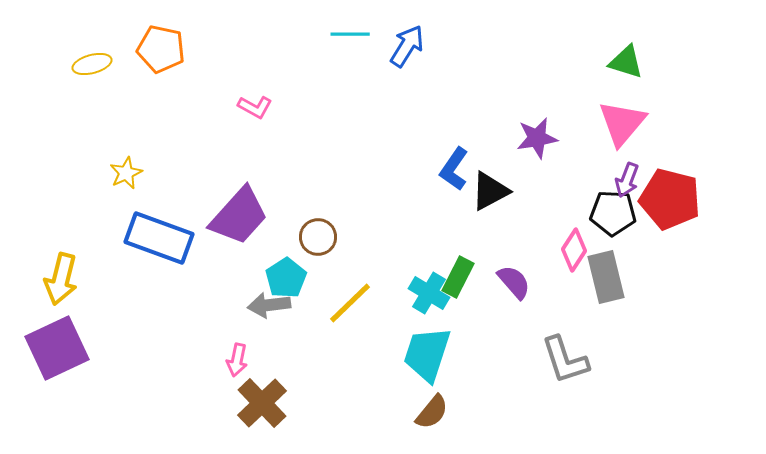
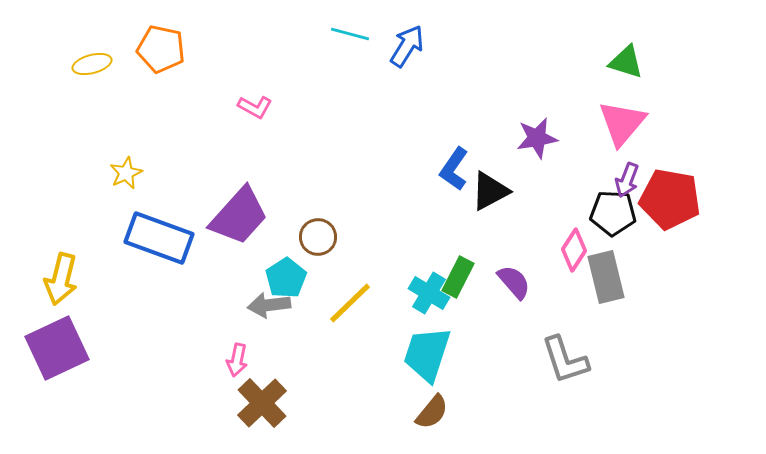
cyan line: rotated 15 degrees clockwise
red pentagon: rotated 4 degrees counterclockwise
